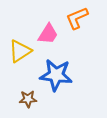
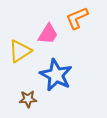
blue star: rotated 20 degrees clockwise
